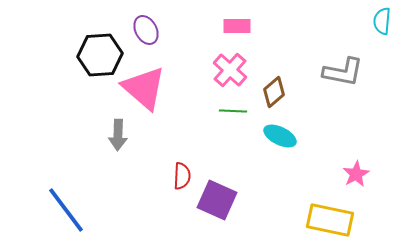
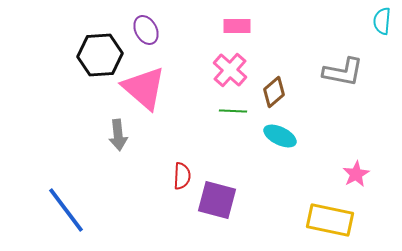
gray arrow: rotated 8 degrees counterclockwise
purple square: rotated 9 degrees counterclockwise
